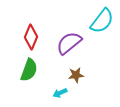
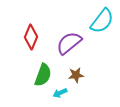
green semicircle: moved 14 px right, 5 px down
